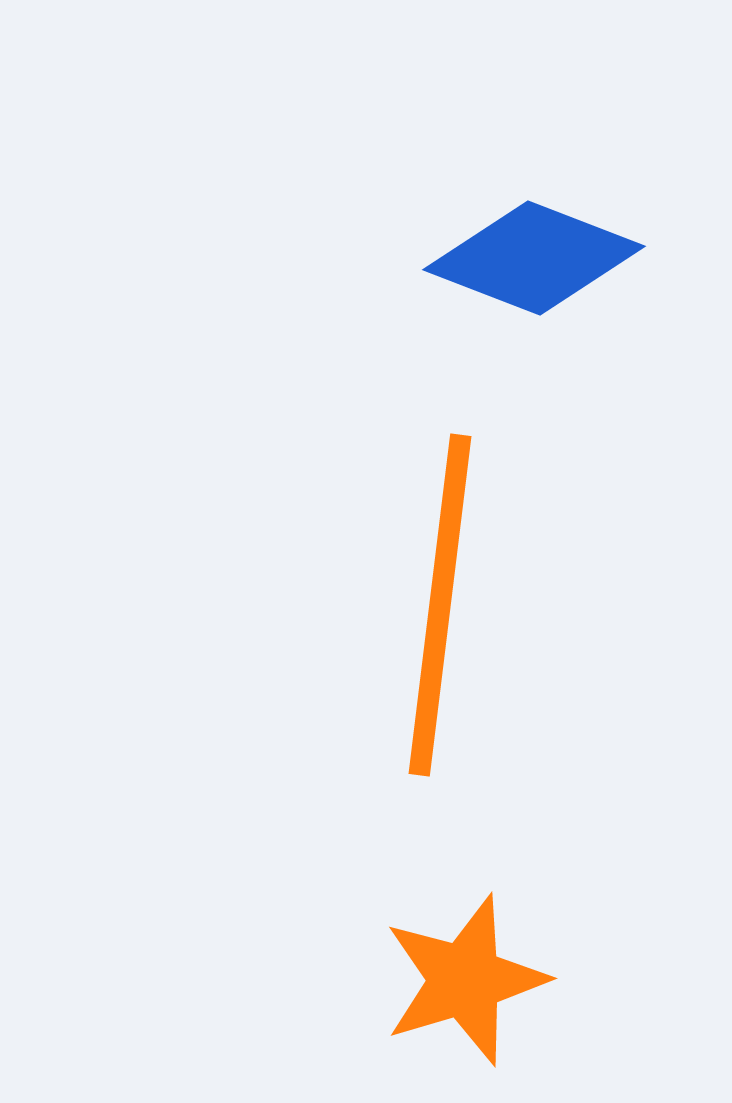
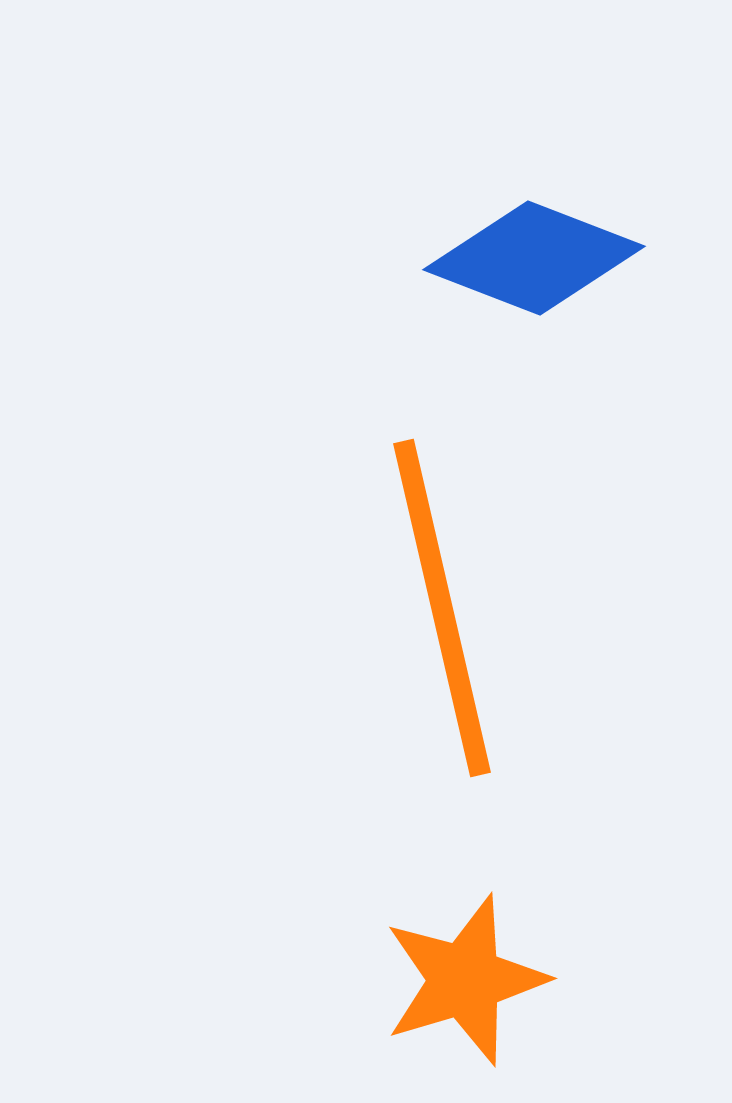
orange line: moved 2 px right, 3 px down; rotated 20 degrees counterclockwise
